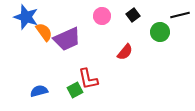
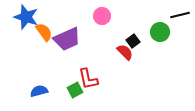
black square: moved 26 px down
red semicircle: rotated 84 degrees counterclockwise
